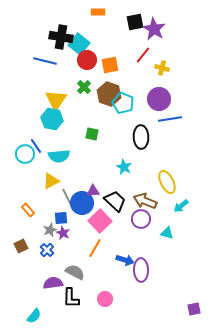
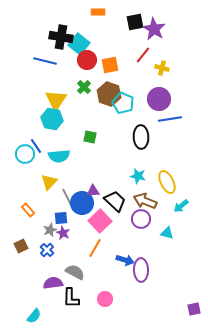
green square at (92, 134): moved 2 px left, 3 px down
cyan star at (124, 167): moved 14 px right, 9 px down; rotated 14 degrees counterclockwise
yellow triangle at (51, 181): moved 2 px left, 1 px down; rotated 18 degrees counterclockwise
